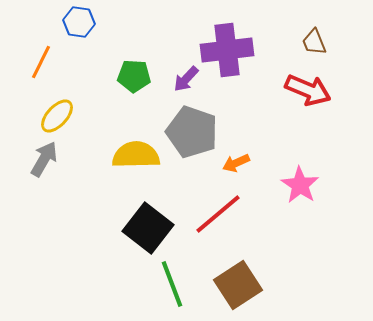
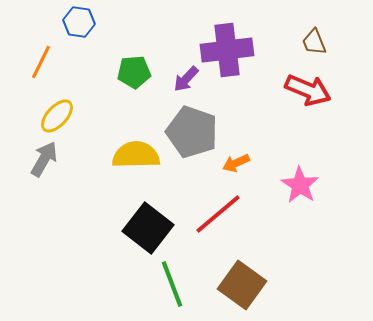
green pentagon: moved 4 px up; rotated 8 degrees counterclockwise
brown square: moved 4 px right; rotated 21 degrees counterclockwise
